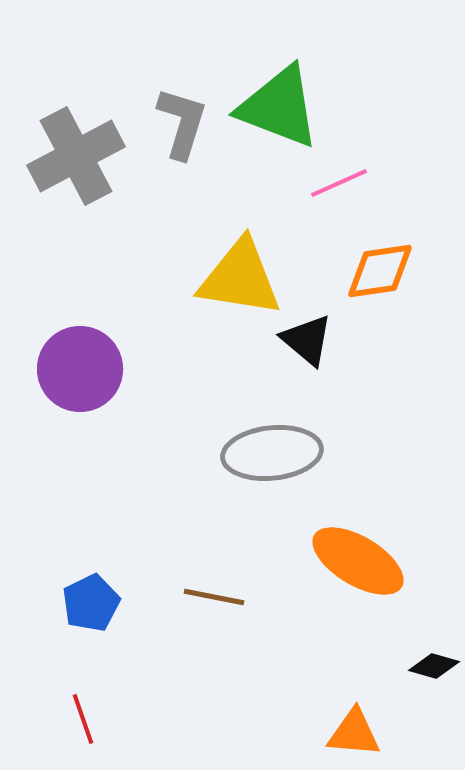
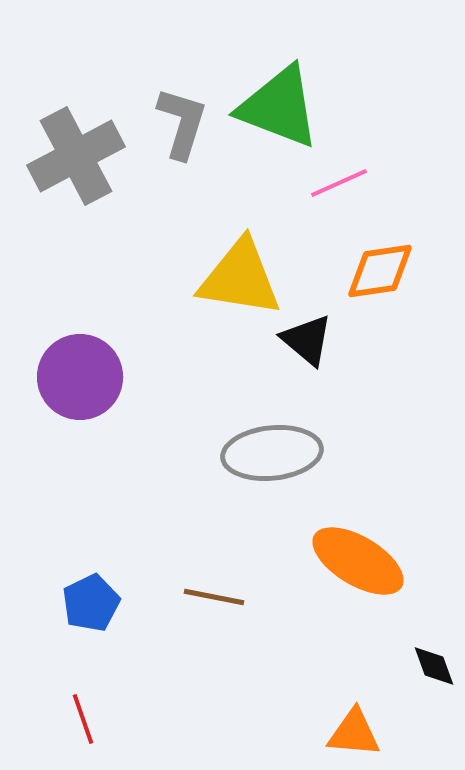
purple circle: moved 8 px down
black diamond: rotated 54 degrees clockwise
